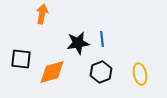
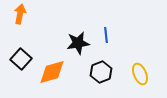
orange arrow: moved 22 px left
blue line: moved 4 px right, 4 px up
black square: rotated 35 degrees clockwise
yellow ellipse: rotated 10 degrees counterclockwise
